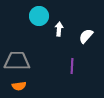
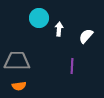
cyan circle: moved 2 px down
